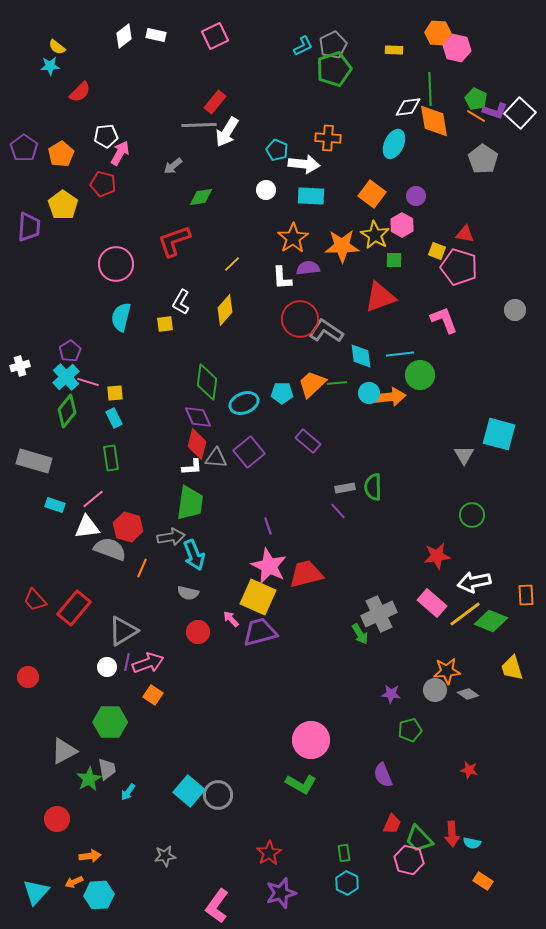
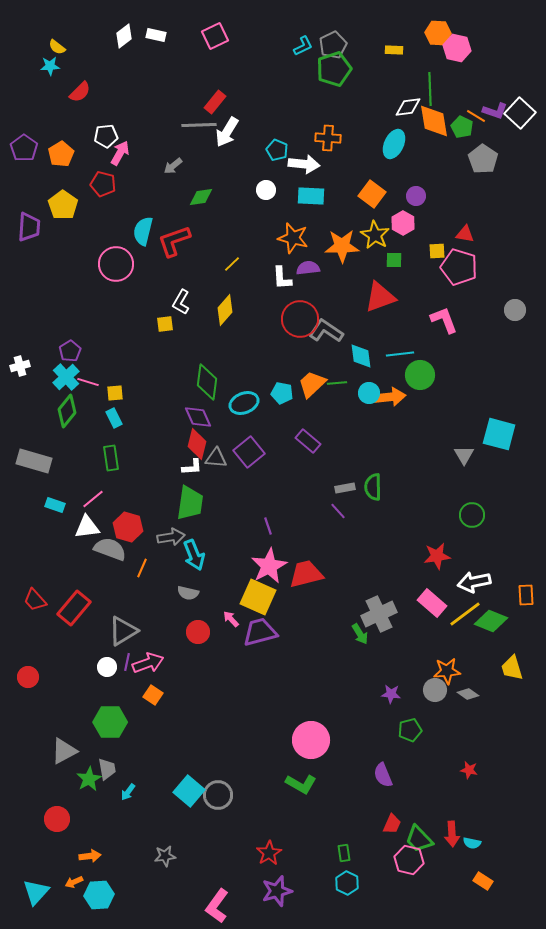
green pentagon at (476, 99): moved 14 px left, 28 px down
pink hexagon at (402, 225): moved 1 px right, 2 px up
orange star at (293, 238): rotated 24 degrees counterclockwise
yellow square at (437, 251): rotated 24 degrees counterclockwise
cyan semicircle at (121, 317): moved 22 px right, 86 px up
cyan pentagon at (282, 393): rotated 10 degrees clockwise
pink star at (269, 566): rotated 18 degrees clockwise
purple star at (281, 893): moved 4 px left, 2 px up
